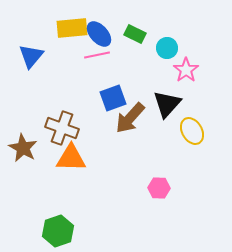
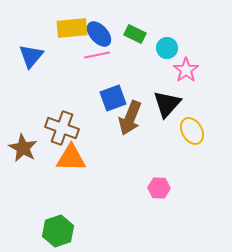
brown arrow: rotated 20 degrees counterclockwise
